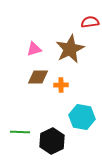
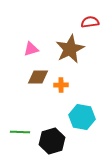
pink triangle: moved 3 px left
black hexagon: rotated 10 degrees clockwise
